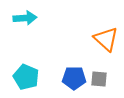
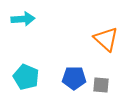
cyan arrow: moved 2 px left, 1 px down
gray square: moved 2 px right, 6 px down
